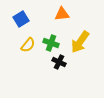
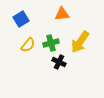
green cross: rotated 35 degrees counterclockwise
